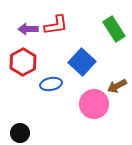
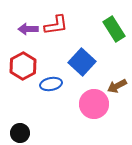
red hexagon: moved 4 px down
